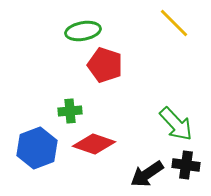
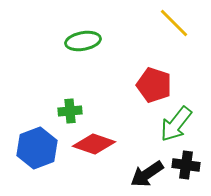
green ellipse: moved 10 px down
red pentagon: moved 49 px right, 20 px down
green arrow: rotated 81 degrees clockwise
